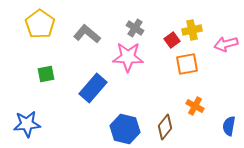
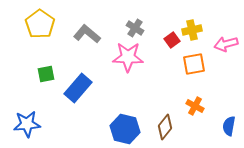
orange square: moved 7 px right
blue rectangle: moved 15 px left
